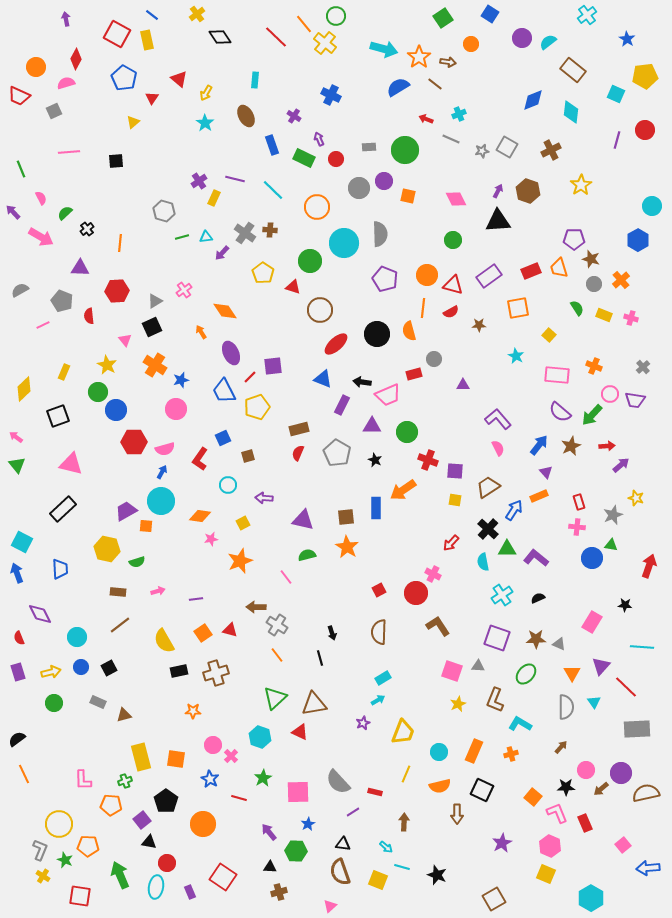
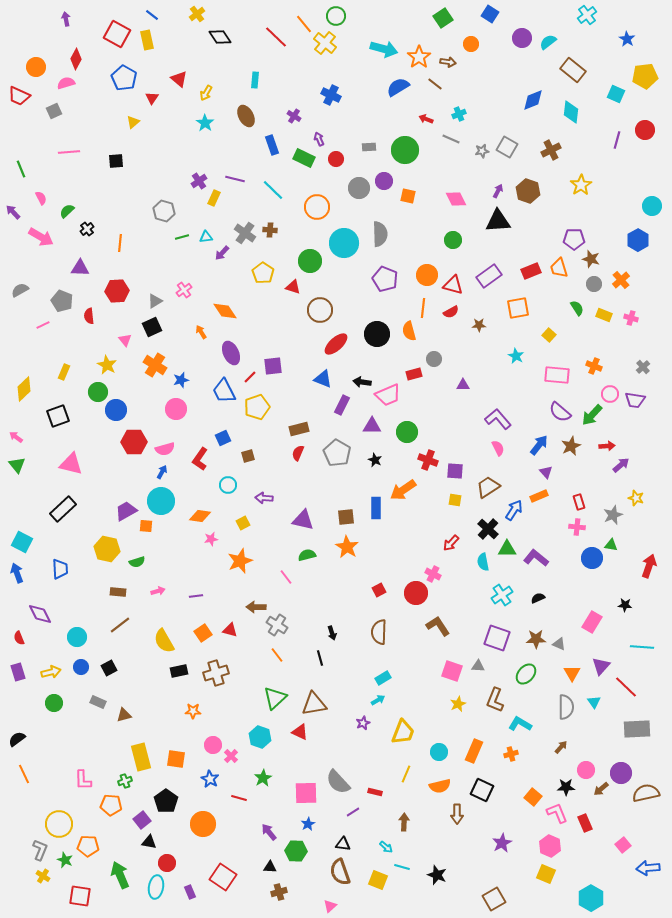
green semicircle at (65, 213): moved 2 px right, 2 px up
purple line at (196, 599): moved 3 px up
pink square at (298, 792): moved 8 px right, 1 px down
